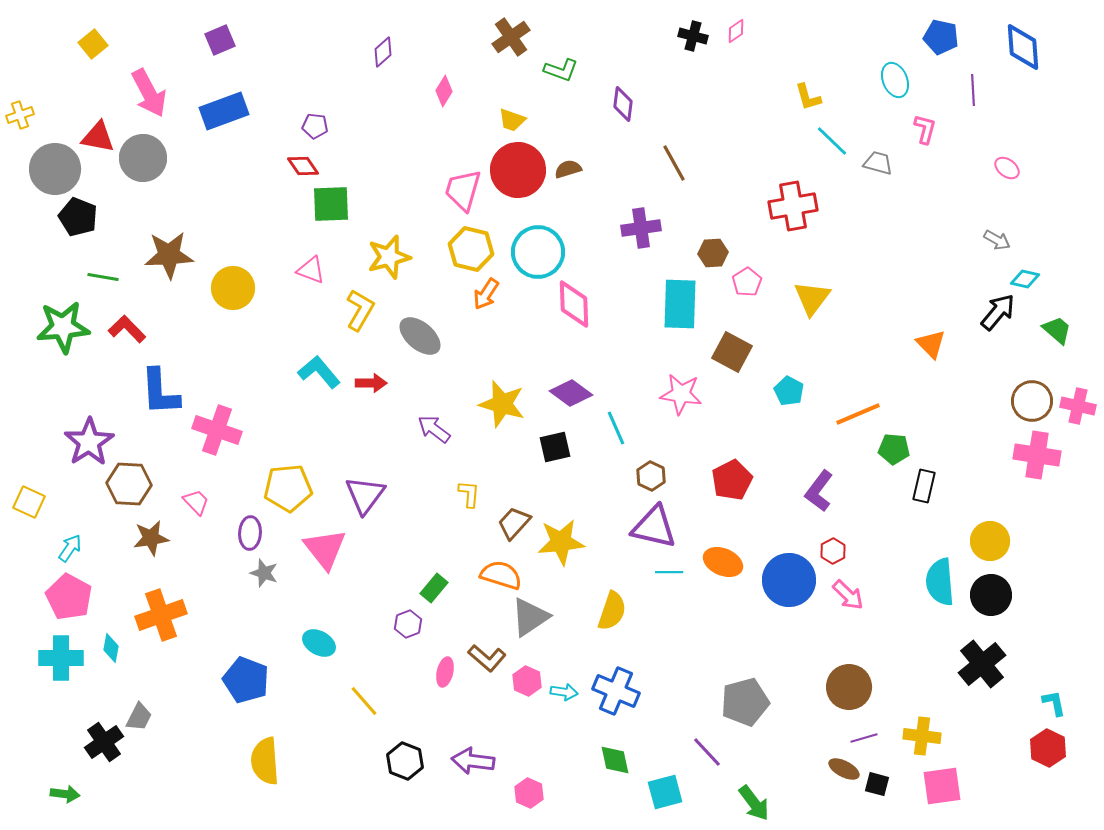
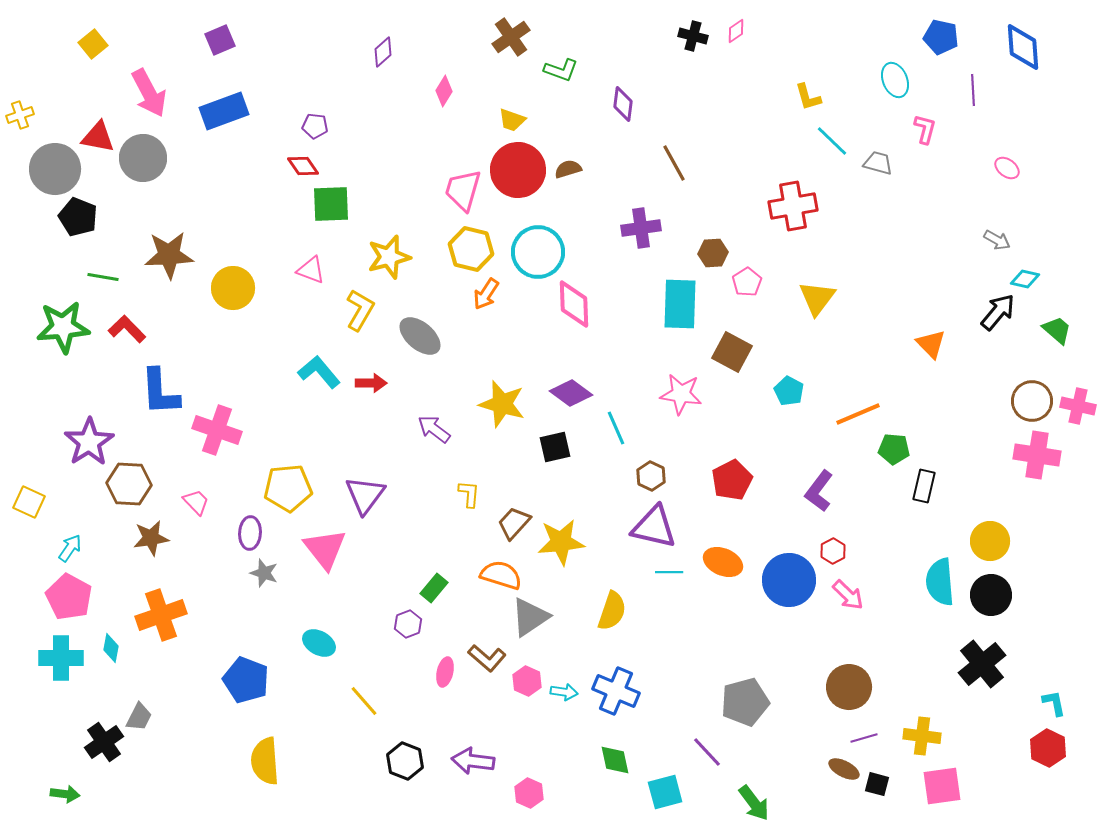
yellow triangle at (812, 298): moved 5 px right
